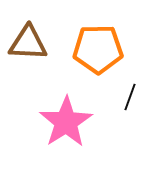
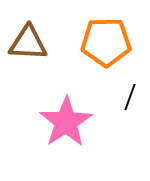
orange pentagon: moved 8 px right, 7 px up
